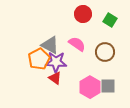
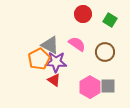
red triangle: moved 1 px left, 2 px down
